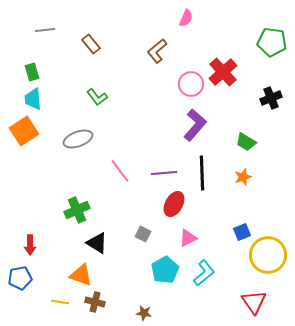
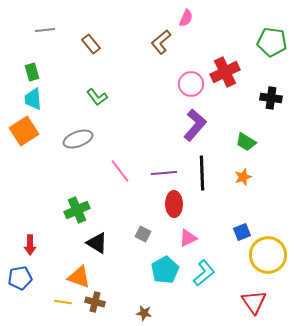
brown L-shape: moved 4 px right, 9 px up
red cross: moved 2 px right; rotated 16 degrees clockwise
black cross: rotated 30 degrees clockwise
red ellipse: rotated 30 degrees counterclockwise
orange triangle: moved 2 px left, 2 px down
yellow line: moved 3 px right
